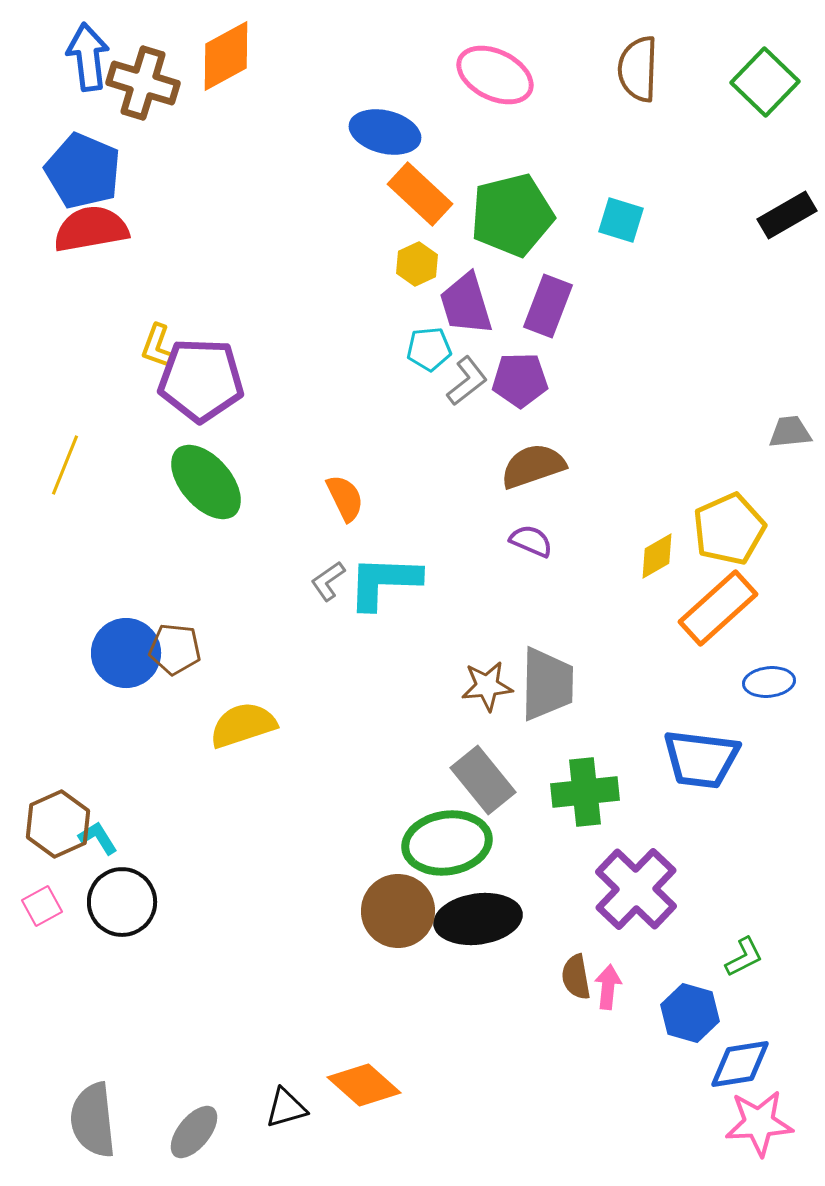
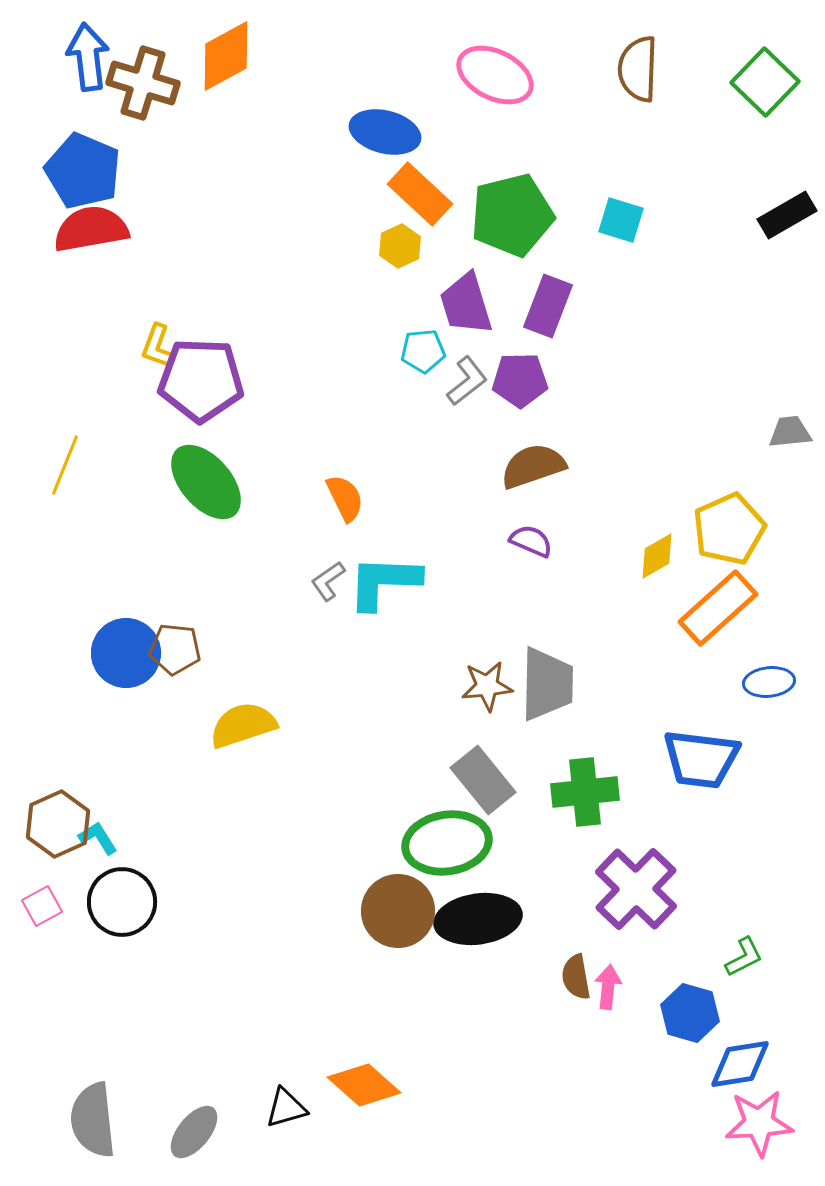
yellow hexagon at (417, 264): moved 17 px left, 18 px up
cyan pentagon at (429, 349): moved 6 px left, 2 px down
